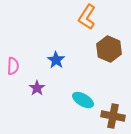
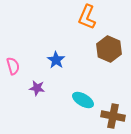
orange L-shape: rotated 10 degrees counterclockwise
pink semicircle: rotated 18 degrees counterclockwise
purple star: rotated 28 degrees counterclockwise
